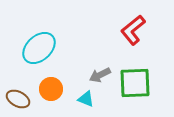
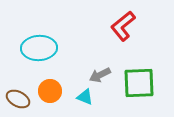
red L-shape: moved 10 px left, 4 px up
cyan ellipse: rotated 40 degrees clockwise
green square: moved 4 px right
orange circle: moved 1 px left, 2 px down
cyan triangle: moved 1 px left, 2 px up
